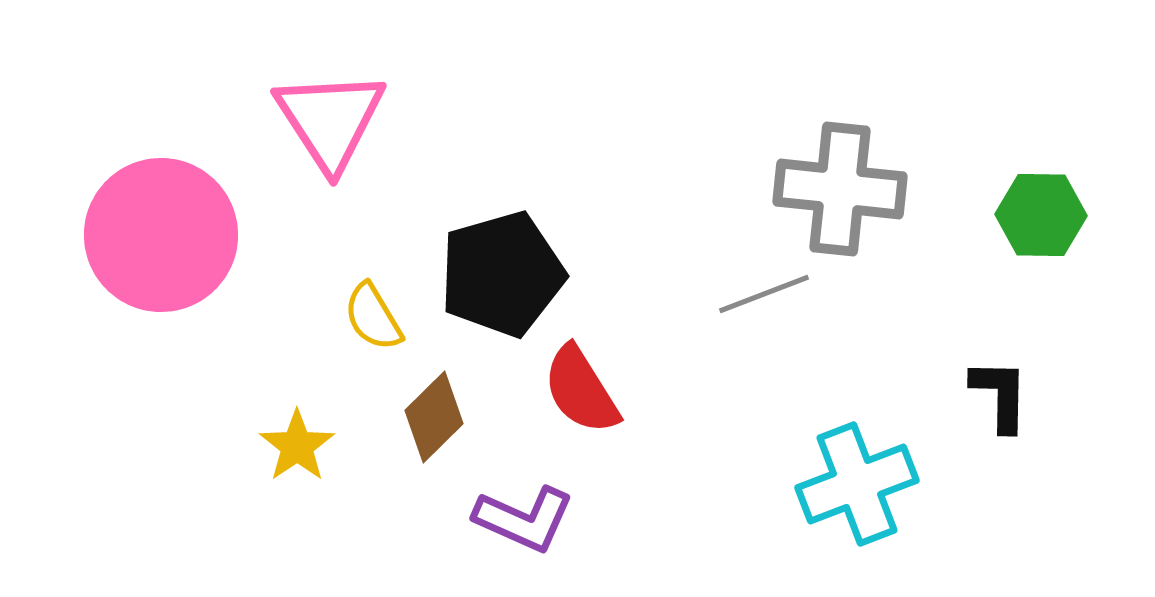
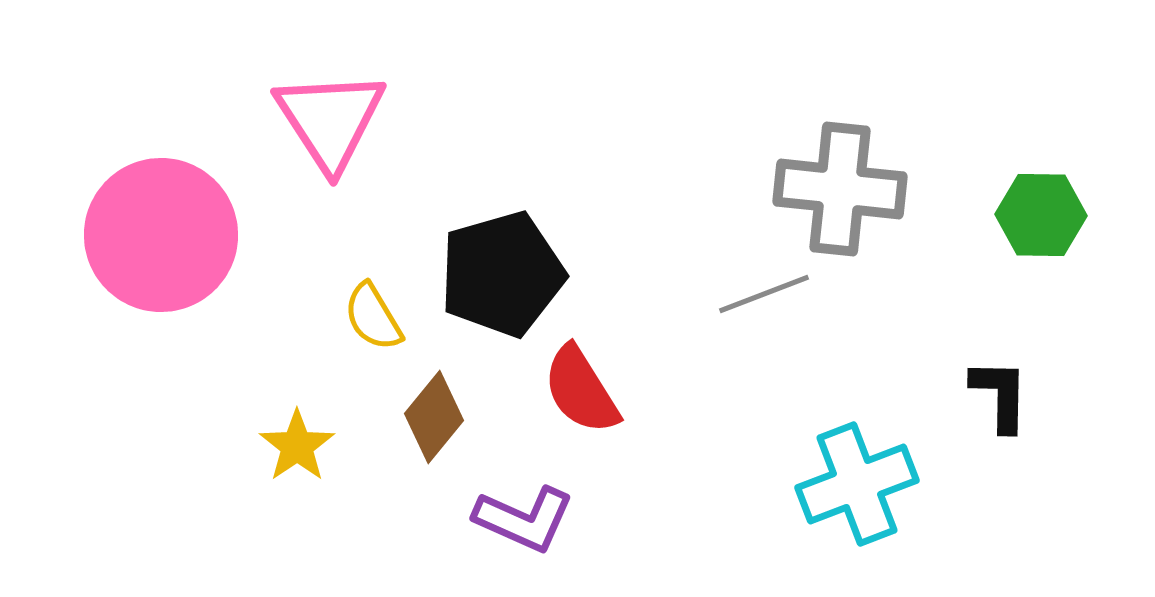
brown diamond: rotated 6 degrees counterclockwise
